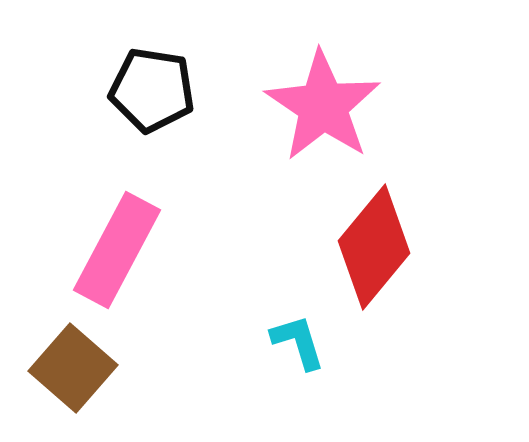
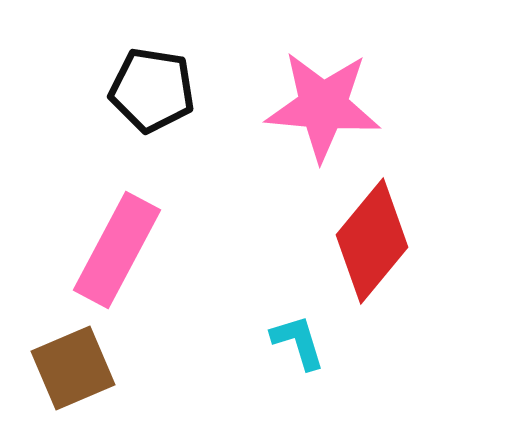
pink star: rotated 29 degrees counterclockwise
red diamond: moved 2 px left, 6 px up
brown square: rotated 26 degrees clockwise
